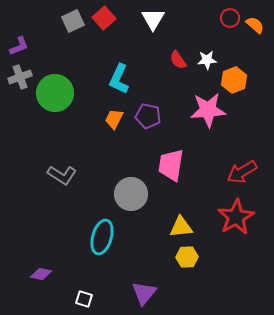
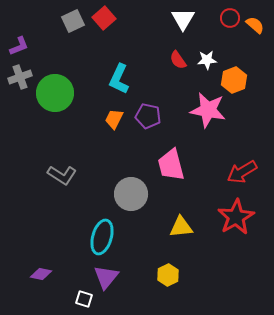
white triangle: moved 30 px right
pink star: rotated 15 degrees clockwise
pink trapezoid: rotated 24 degrees counterclockwise
yellow hexagon: moved 19 px left, 18 px down; rotated 25 degrees counterclockwise
purple triangle: moved 38 px left, 16 px up
